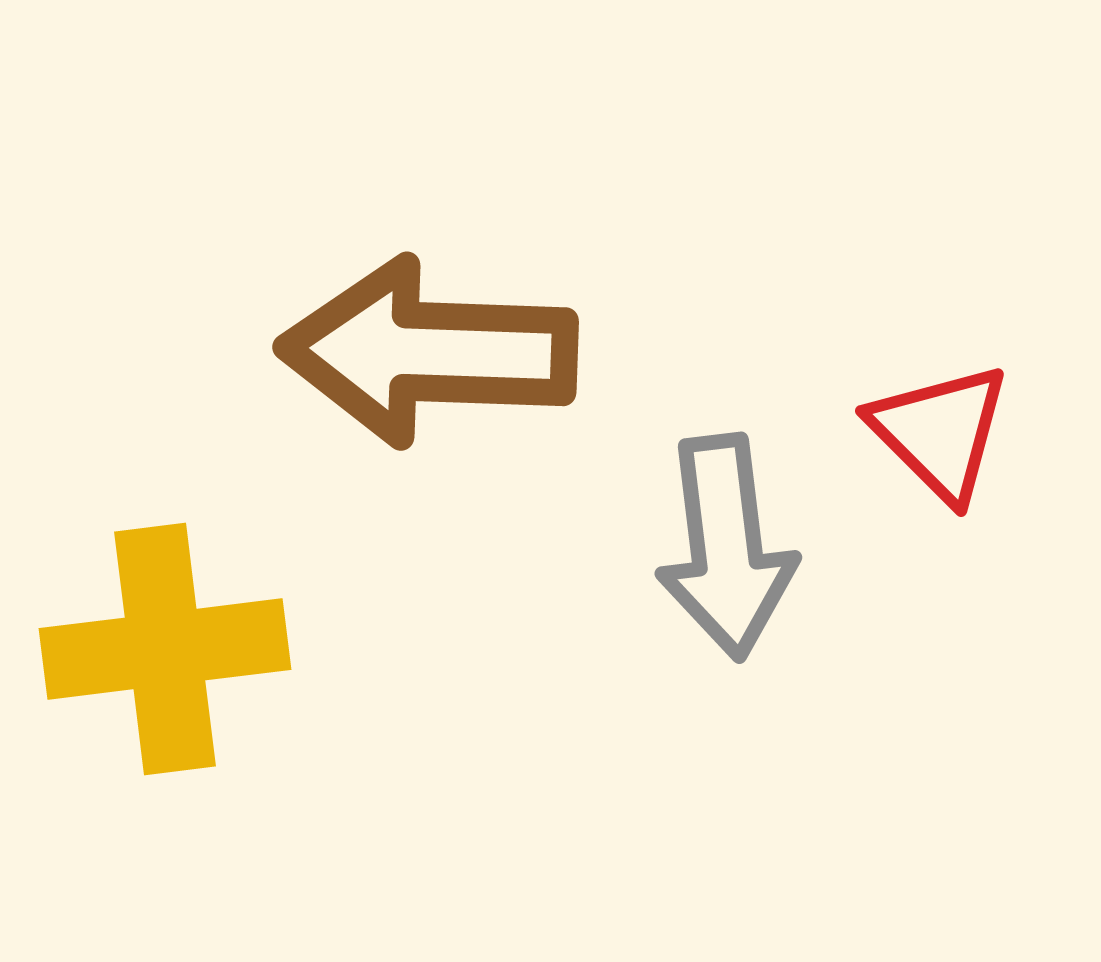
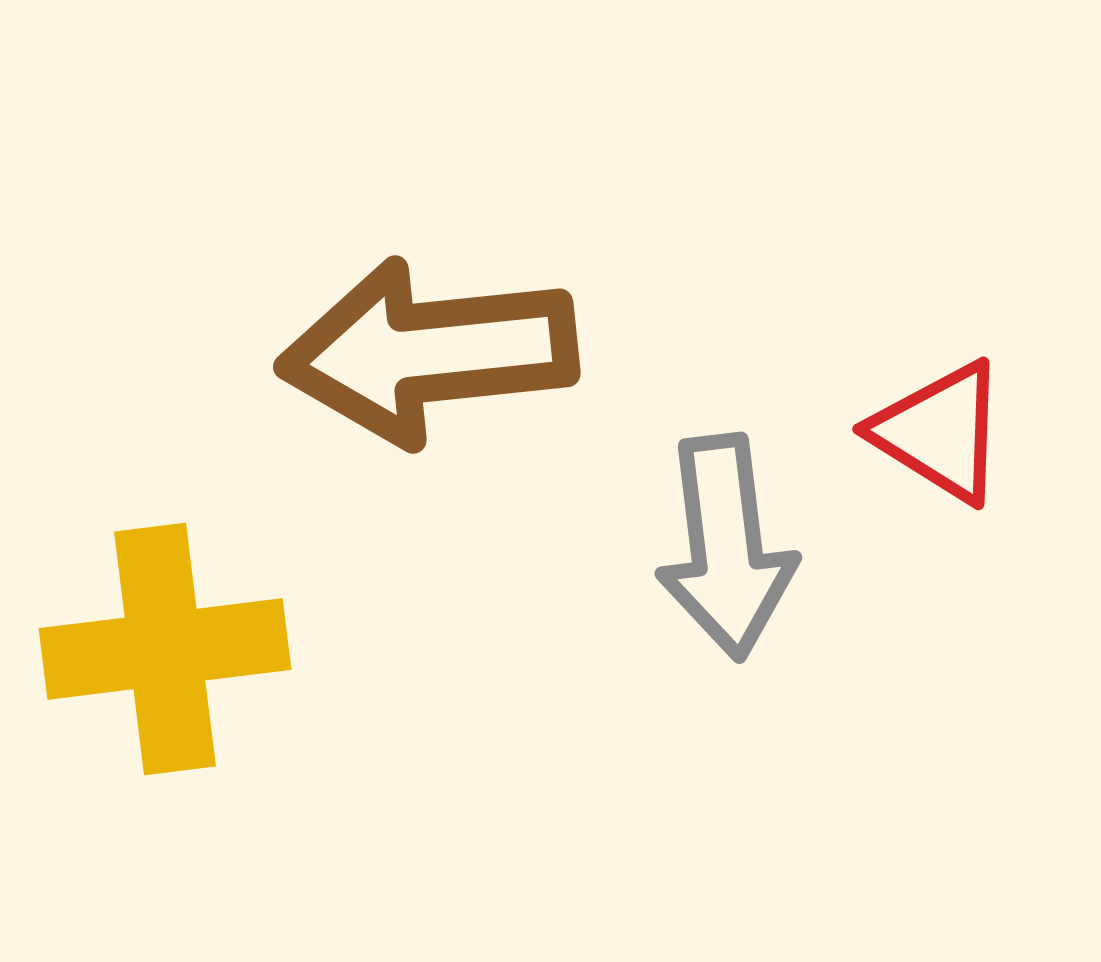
brown arrow: rotated 8 degrees counterclockwise
red triangle: rotated 13 degrees counterclockwise
